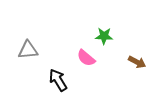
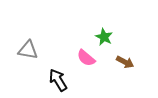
green star: moved 1 px down; rotated 24 degrees clockwise
gray triangle: rotated 15 degrees clockwise
brown arrow: moved 12 px left
